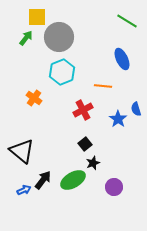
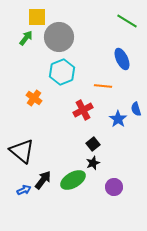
black square: moved 8 px right
